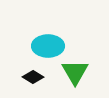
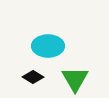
green triangle: moved 7 px down
